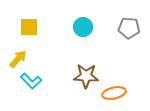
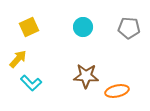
yellow square: rotated 24 degrees counterclockwise
cyan L-shape: moved 2 px down
orange ellipse: moved 3 px right, 2 px up
